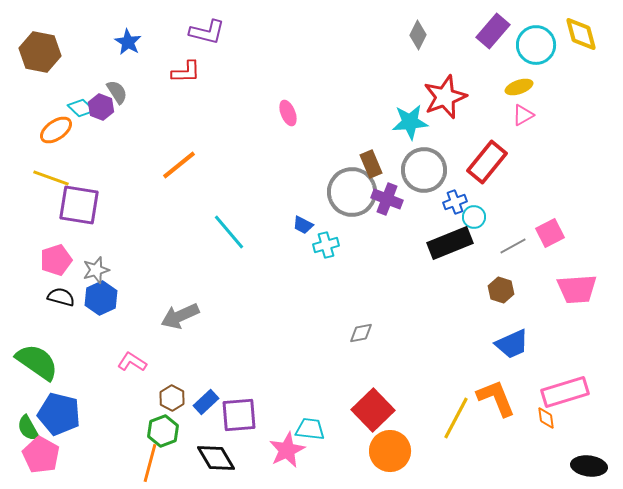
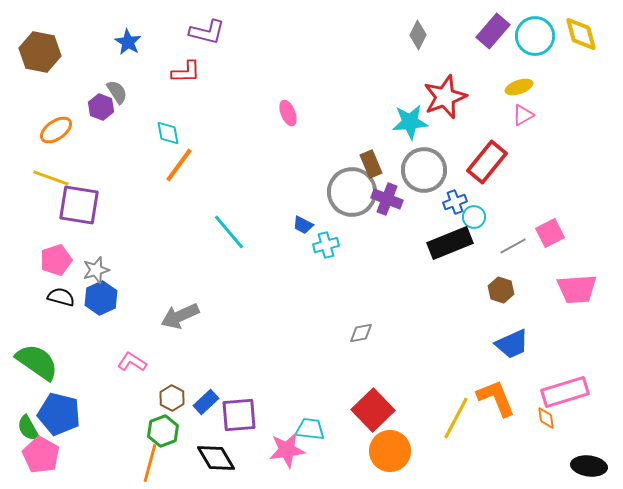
cyan circle at (536, 45): moved 1 px left, 9 px up
cyan diamond at (81, 108): moved 87 px right, 25 px down; rotated 36 degrees clockwise
orange line at (179, 165): rotated 15 degrees counterclockwise
pink star at (287, 450): rotated 18 degrees clockwise
